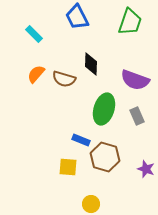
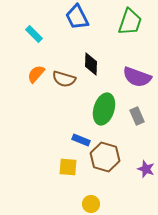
purple semicircle: moved 2 px right, 3 px up
